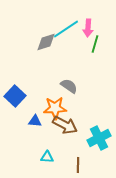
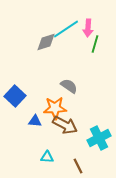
brown line: moved 1 px down; rotated 28 degrees counterclockwise
